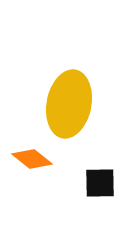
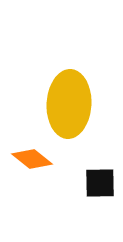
yellow ellipse: rotated 8 degrees counterclockwise
